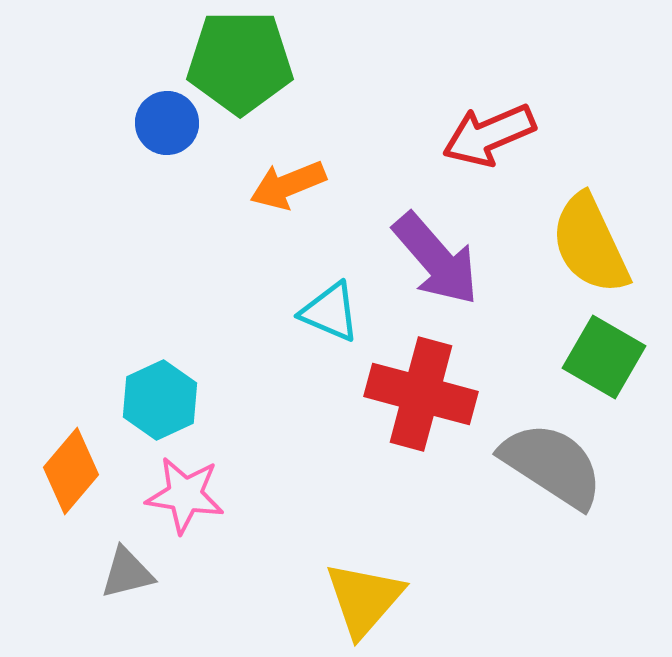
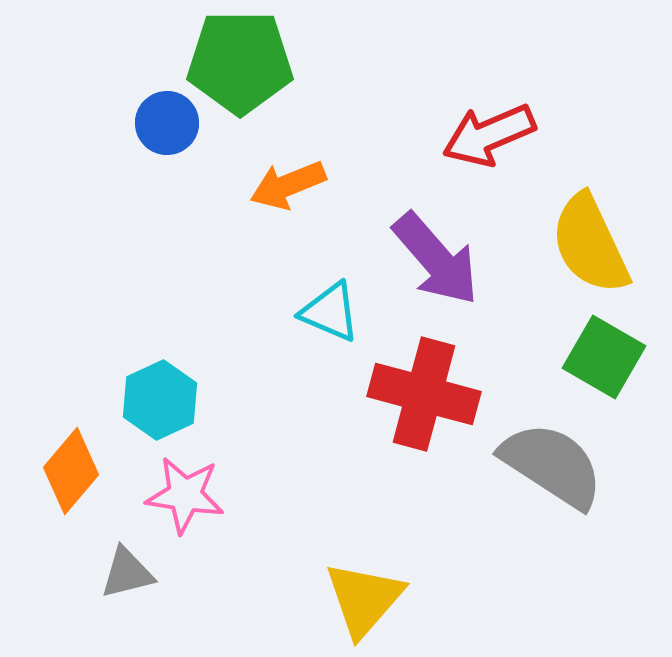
red cross: moved 3 px right
